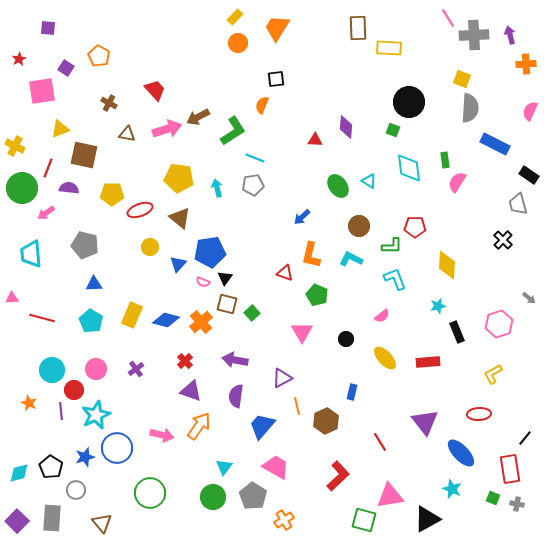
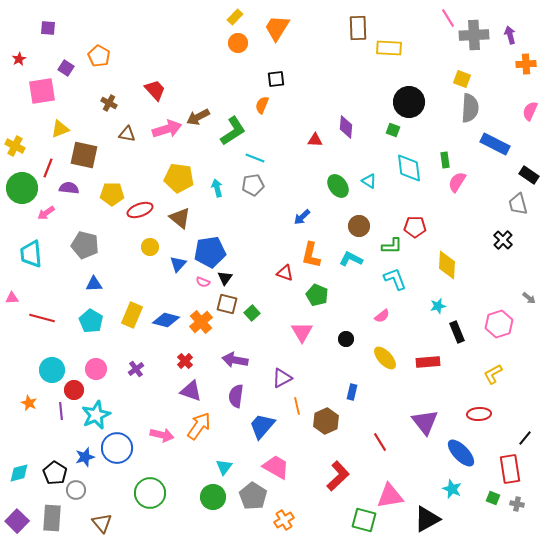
black pentagon at (51, 467): moved 4 px right, 6 px down
